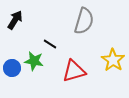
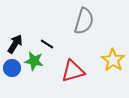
black arrow: moved 24 px down
black line: moved 3 px left
red triangle: moved 1 px left
